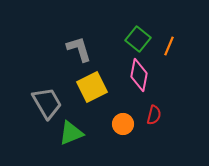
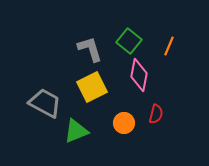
green square: moved 9 px left, 2 px down
gray L-shape: moved 11 px right
gray trapezoid: moved 2 px left; rotated 32 degrees counterclockwise
red semicircle: moved 2 px right, 1 px up
orange circle: moved 1 px right, 1 px up
green triangle: moved 5 px right, 2 px up
